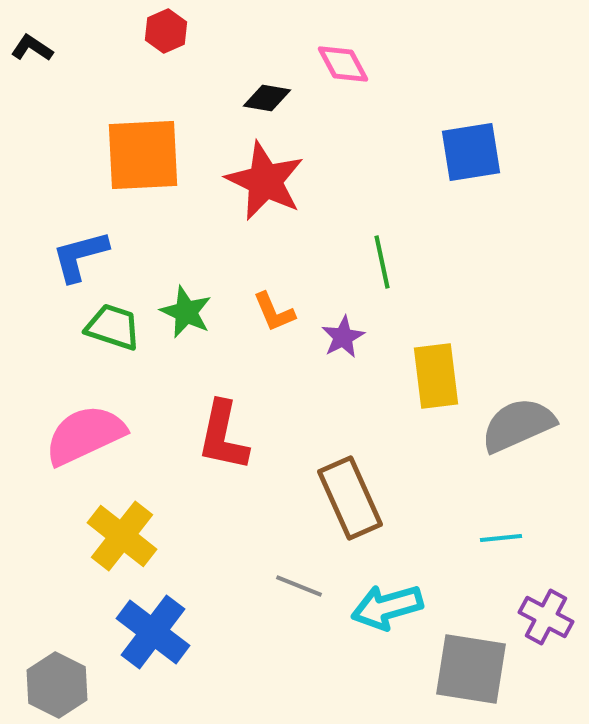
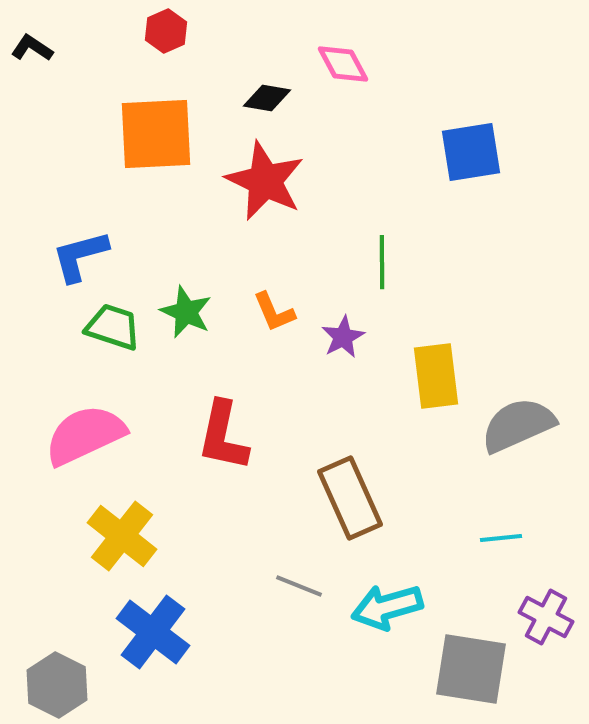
orange square: moved 13 px right, 21 px up
green line: rotated 12 degrees clockwise
